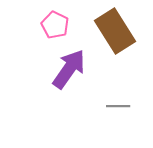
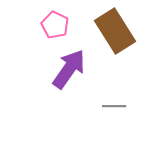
gray line: moved 4 px left
